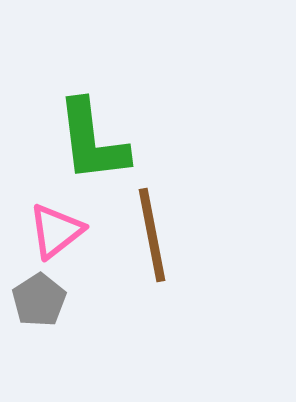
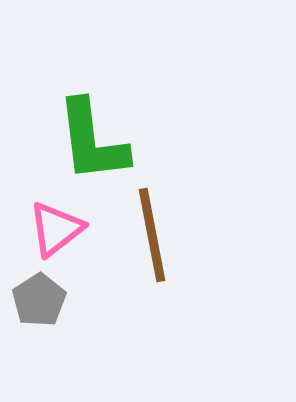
pink triangle: moved 2 px up
